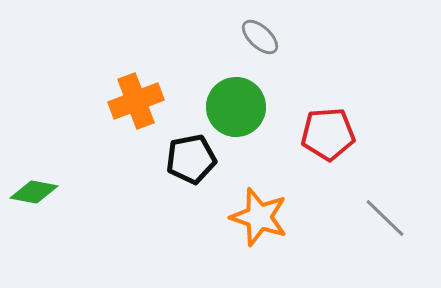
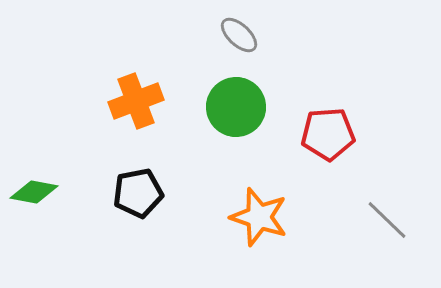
gray ellipse: moved 21 px left, 2 px up
black pentagon: moved 53 px left, 34 px down
gray line: moved 2 px right, 2 px down
